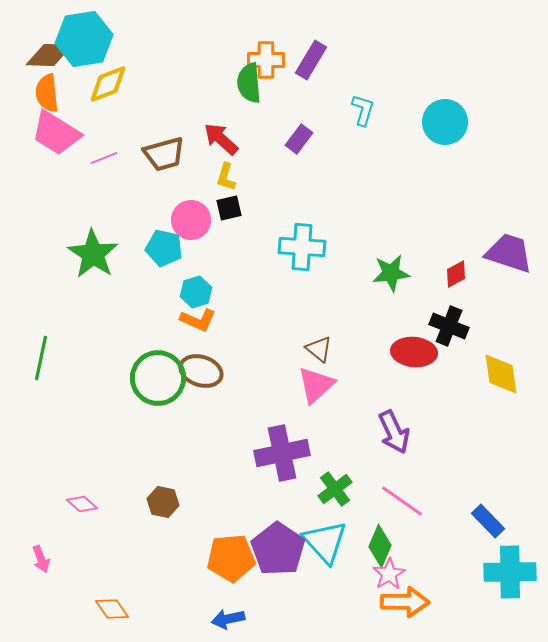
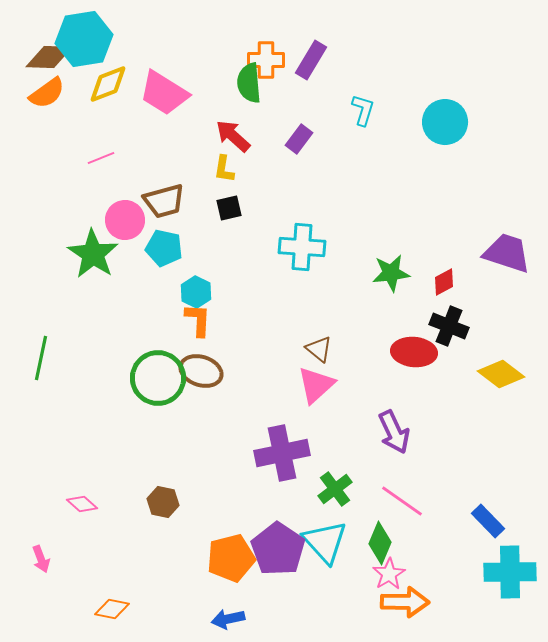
brown diamond at (49, 55): moved 2 px down
orange semicircle at (47, 93): rotated 120 degrees counterclockwise
pink trapezoid at (56, 133): moved 108 px right, 40 px up
red arrow at (221, 139): moved 12 px right, 3 px up
brown trapezoid at (164, 154): moved 47 px down
pink line at (104, 158): moved 3 px left
yellow L-shape at (226, 177): moved 2 px left, 8 px up; rotated 8 degrees counterclockwise
pink circle at (191, 220): moved 66 px left
purple trapezoid at (509, 253): moved 2 px left
red diamond at (456, 274): moved 12 px left, 8 px down
cyan hexagon at (196, 292): rotated 16 degrees counterclockwise
orange L-shape at (198, 320): rotated 111 degrees counterclockwise
yellow diamond at (501, 374): rotated 45 degrees counterclockwise
green diamond at (380, 546): moved 3 px up
orange pentagon at (231, 558): rotated 9 degrees counterclockwise
orange diamond at (112, 609): rotated 44 degrees counterclockwise
